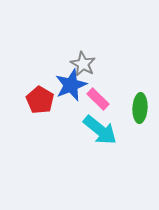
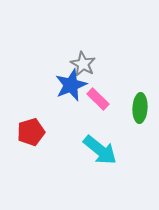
red pentagon: moved 9 px left, 32 px down; rotated 24 degrees clockwise
cyan arrow: moved 20 px down
